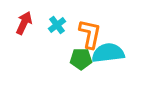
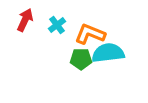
red arrow: moved 1 px right, 3 px up
orange L-shape: rotated 80 degrees counterclockwise
